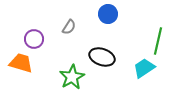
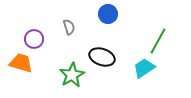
gray semicircle: rotated 49 degrees counterclockwise
green line: rotated 16 degrees clockwise
green star: moved 2 px up
